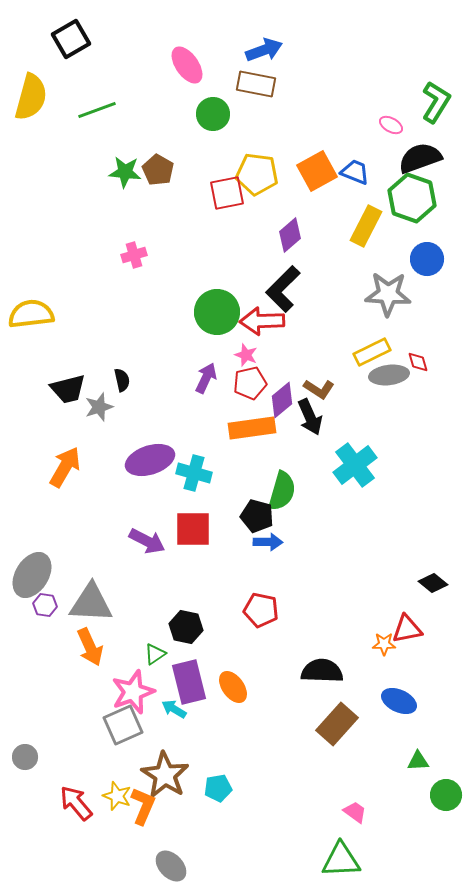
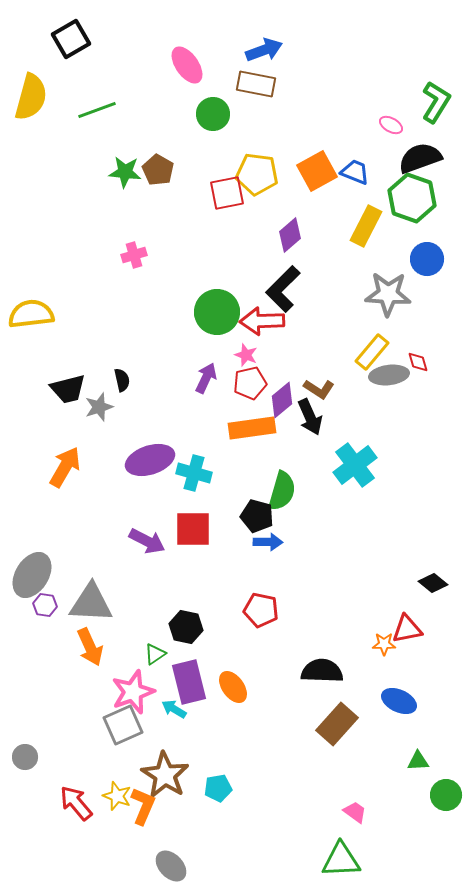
yellow rectangle at (372, 352): rotated 24 degrees counterclockwise
